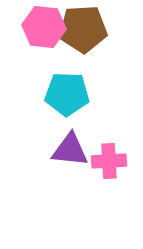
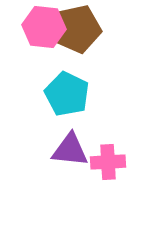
brown pentagon: moved 6 px left; rotated 9 degrees counterclockwise
cyan pentagon: rotated 24 degrees clockwise
pink cross: moved 1 px left, 1 px down
